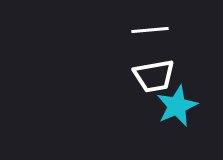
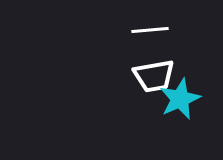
cyan star: moved 3 px right, 7 px up
